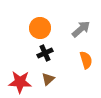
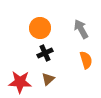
gray arrow: rotated 78 degrees counterclockwise
